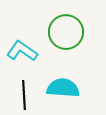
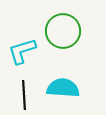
green circle: moved 3 px left, 1 px up
cyan L-shape: rotated 52 degrees counterclockwise
